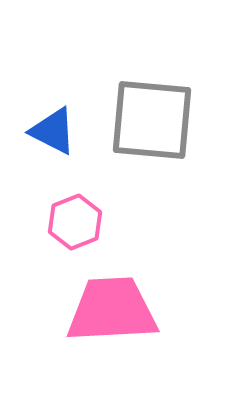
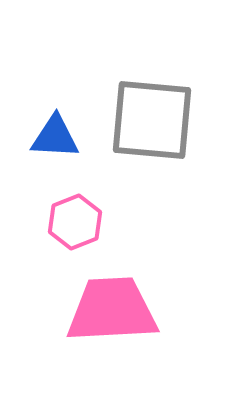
blue triangle: moved 2 px right, 6 px down; rotated 24 degrees counterclockwise
